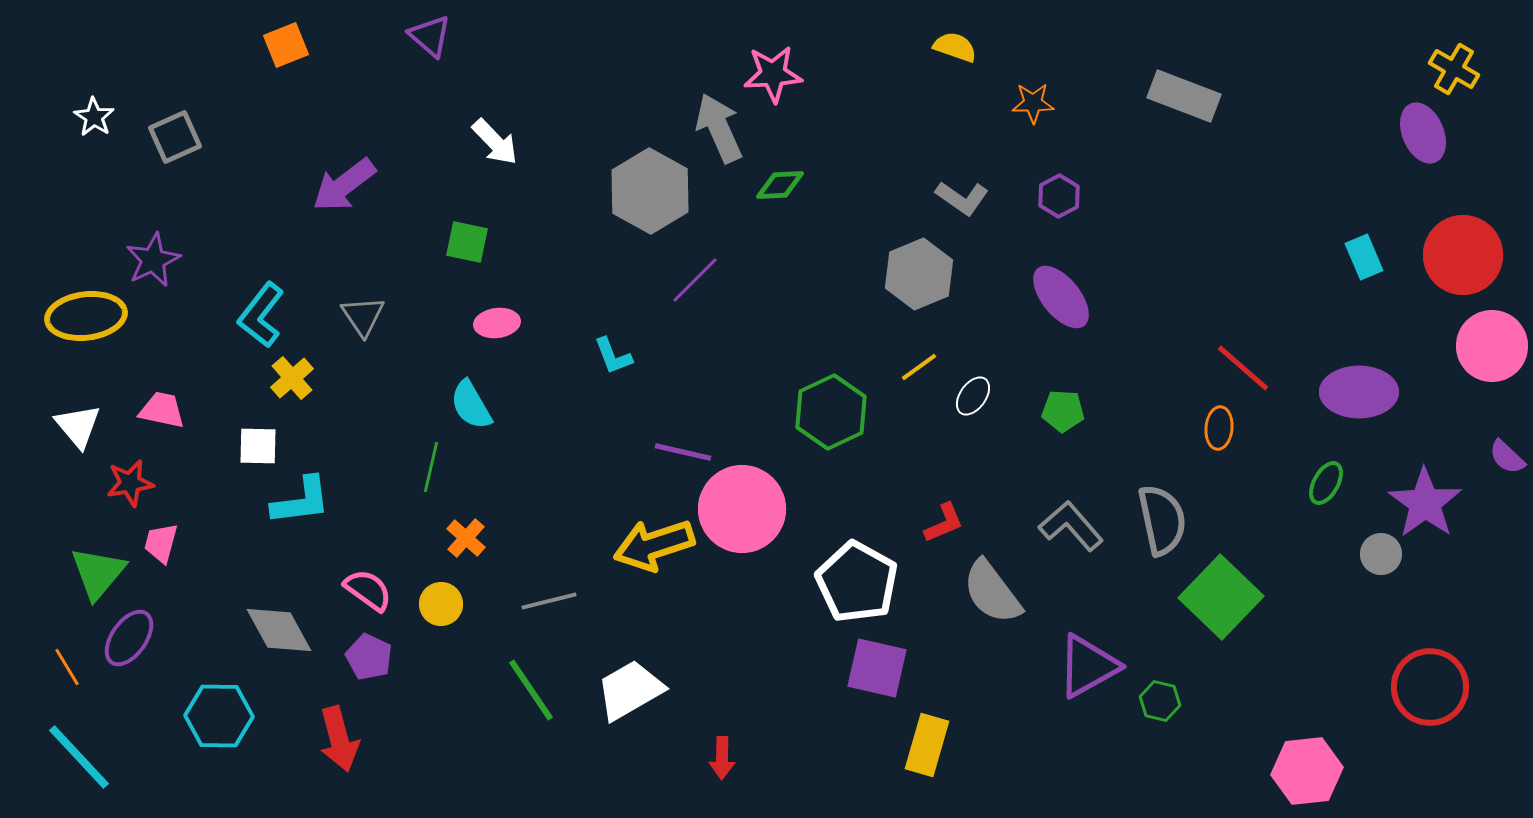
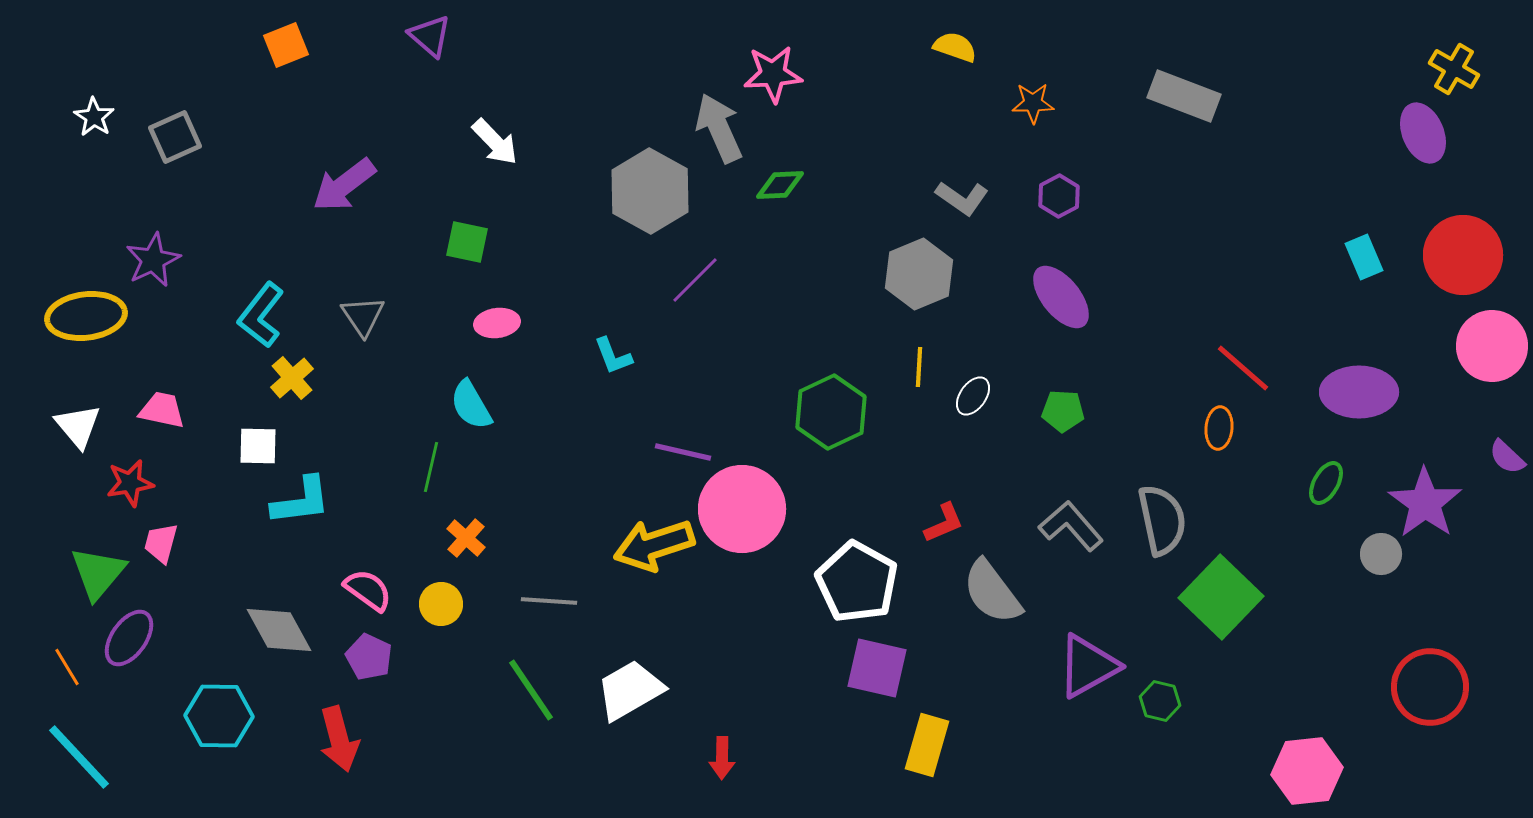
yellow line at (919, 367): rotated 51 degrees counterclockwise
gray line at (549, 601): rotated 18 degrees clockwise
